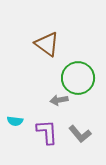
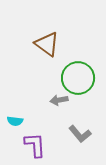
purple L-shape: moved 12 px left, 13 px down
